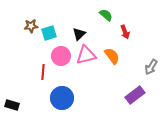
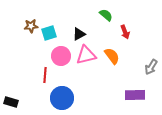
black triangle: rotated 16 degrees clockwise
red line: moved 2 px right, 3 px down
purple rectangle: rotated 36 degrees clockwise
black rectangle: moved 1 px left, 3 px up
